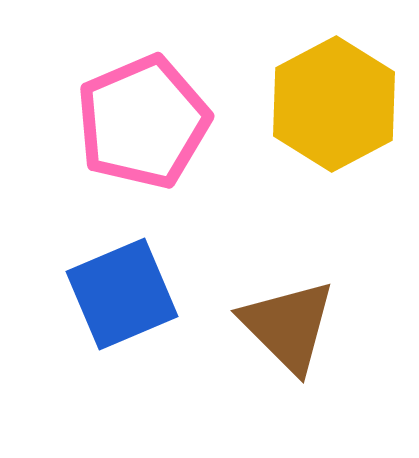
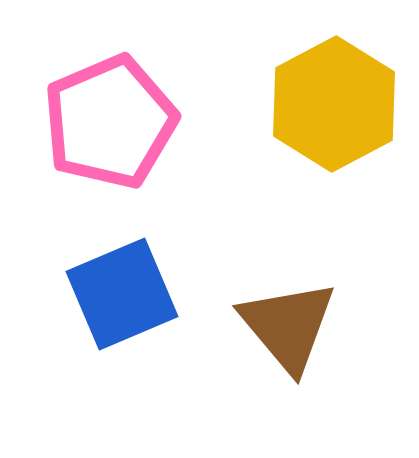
pink pentagon: moved 33 px left
brown triangle: rotated 5 degrees clockwise
